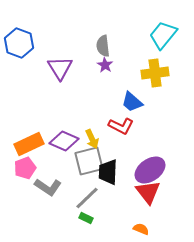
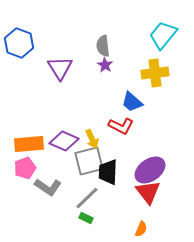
orange rectangle: rotated 20 degrees clockwise
orange semicircle: rotated 91 degrees clockwise
